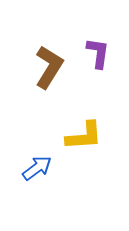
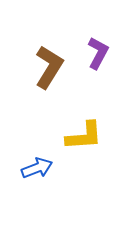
purple L-shape: rotated 20 degrees clockwise
blue arrow: rotated 16 degrees clockwise
